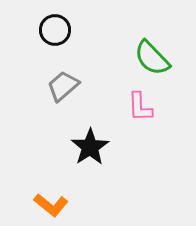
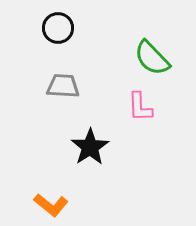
black circle: moved 3 px right, 2 px up
gray trapezoid: rotated 44 degrees clockwise
